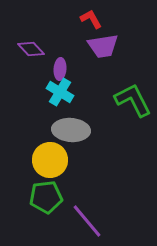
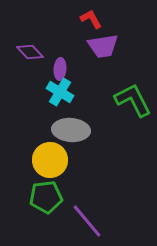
purple diamond: moved 1 px left, 3 px down
